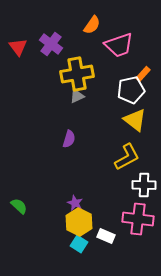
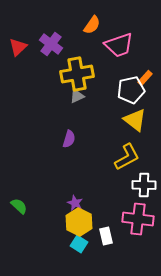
red triangle: rotated 24 degrees clockwise
orange rectangle: moved 2 px right, 4 px down
white rectangle: rotated 54 degrees clockwise
